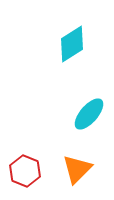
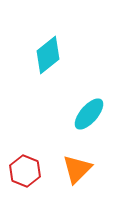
cyan diamond: moved 24 px left, 11 px down; rotated 6 degrees counterclockwise
